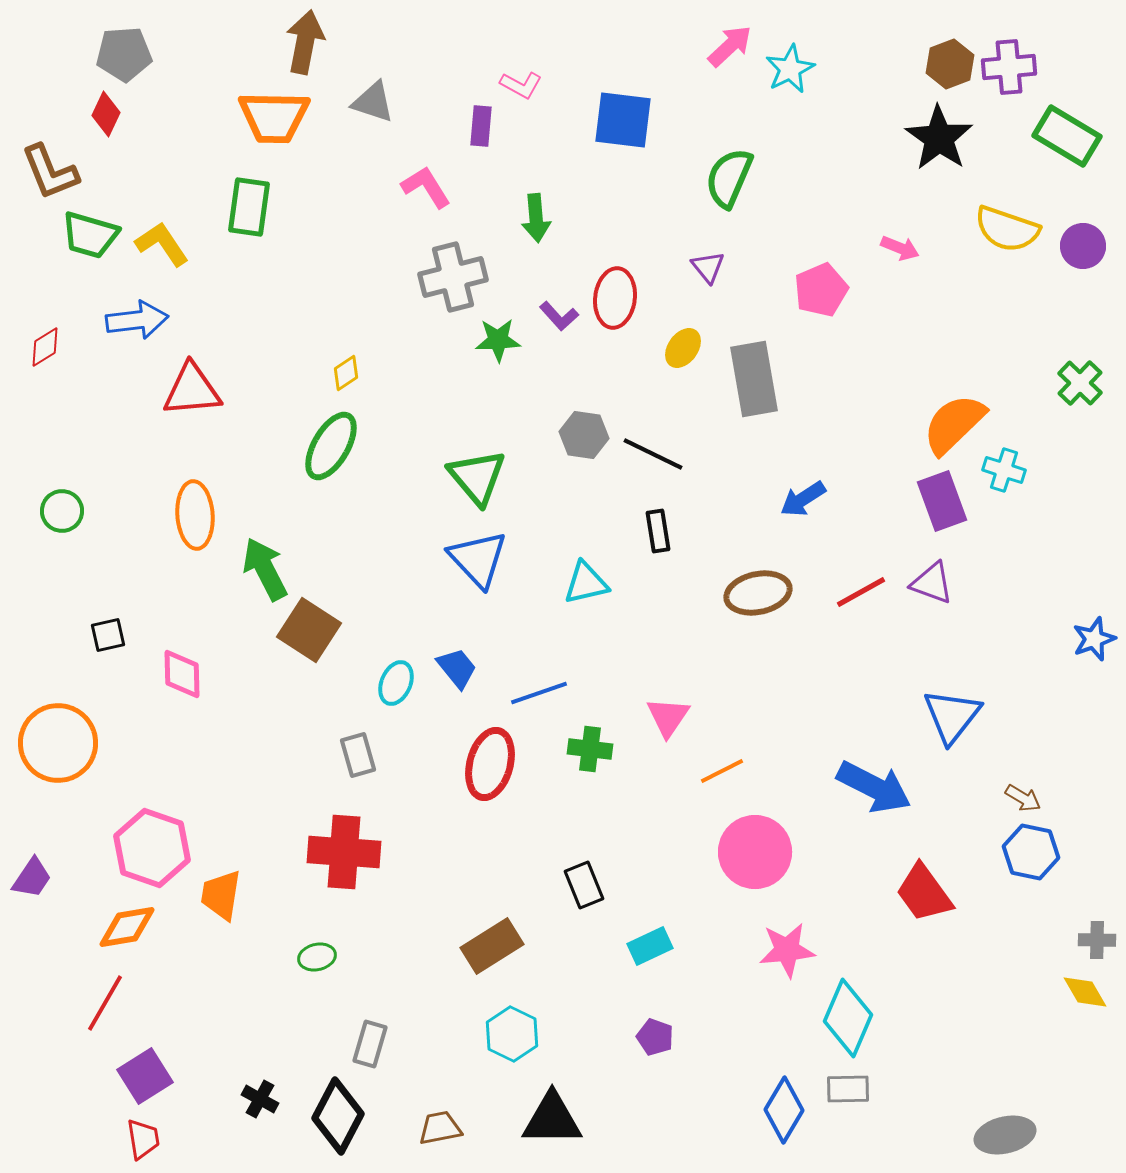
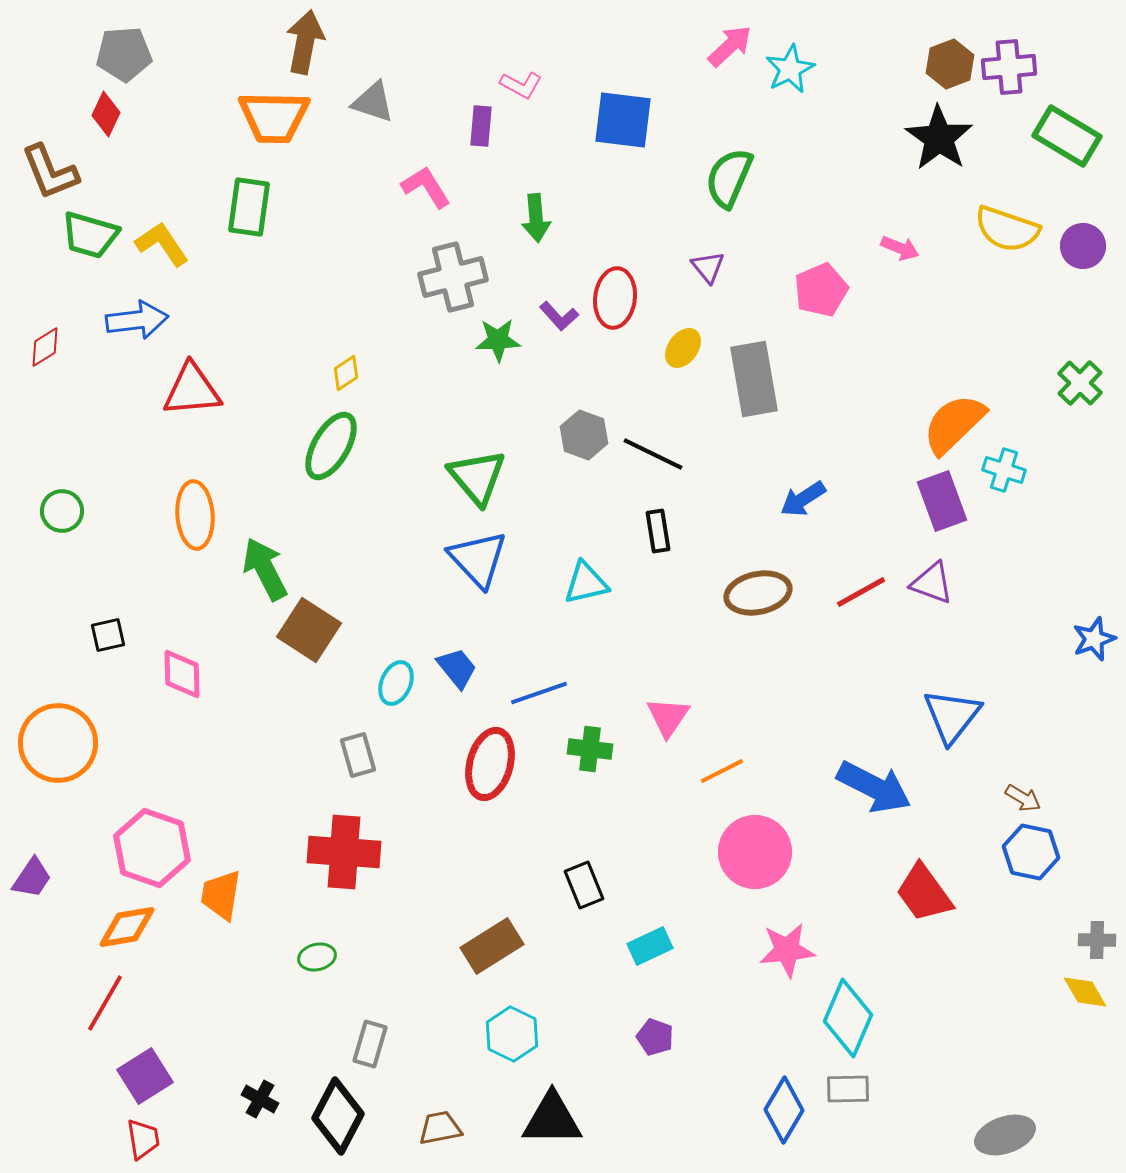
gray hexagon at (584, 435): rotated 12 degrees clockwise
gray ellipse at (1005, 1135): rotated 6 degrees counterclockwise
